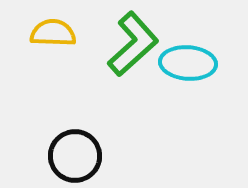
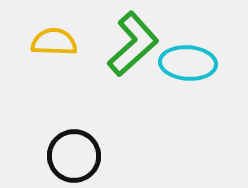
yellow semicircle: moved 1 px right, 9 px down
black circle: moved 1 px left
